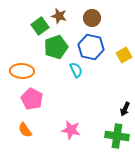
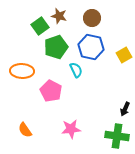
pink pentagon: moved 19 px right, 8 px up
pink star: moved 1 px up; rotated 18 degrees counterclockwise
